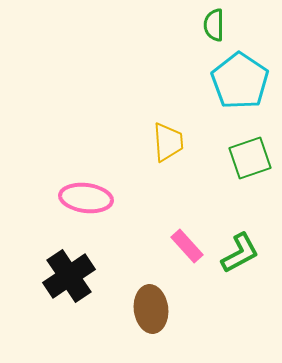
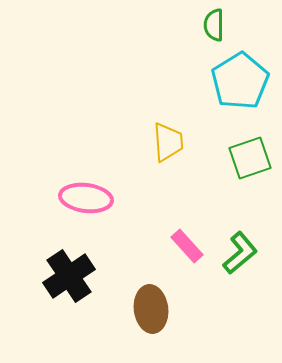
cyan pentagon: rotated 6 degrees clockwise
green L-shape: rotated 12 degrees counterclockwise
